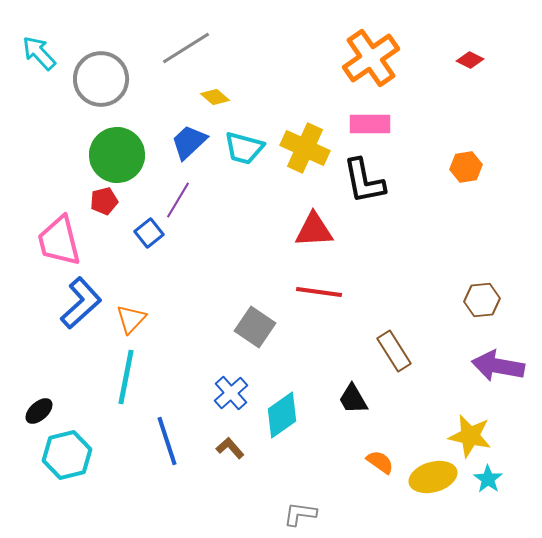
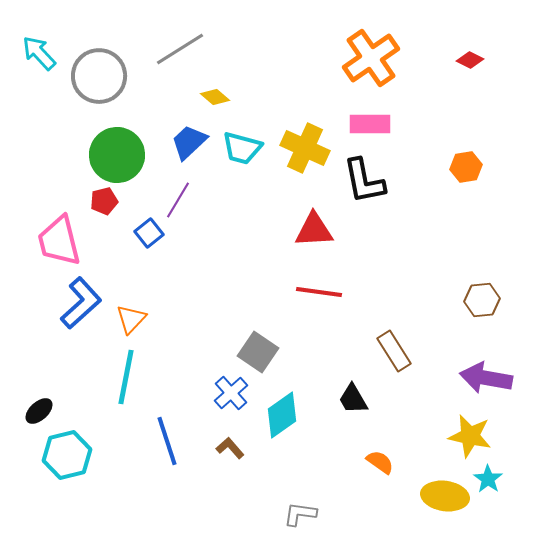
gray line: moved 6 px left, 1 px down
gray circle: moved 2 px left, 3 px up
cyan trapezoid: moved 2 px left
gray square: moved 3 px right, 25 px down
purple arrow: moved 12 px left, 12 px down
yellow ellipse: moved 12 px right, 19 px down; rotated 24 degrees clockwise
